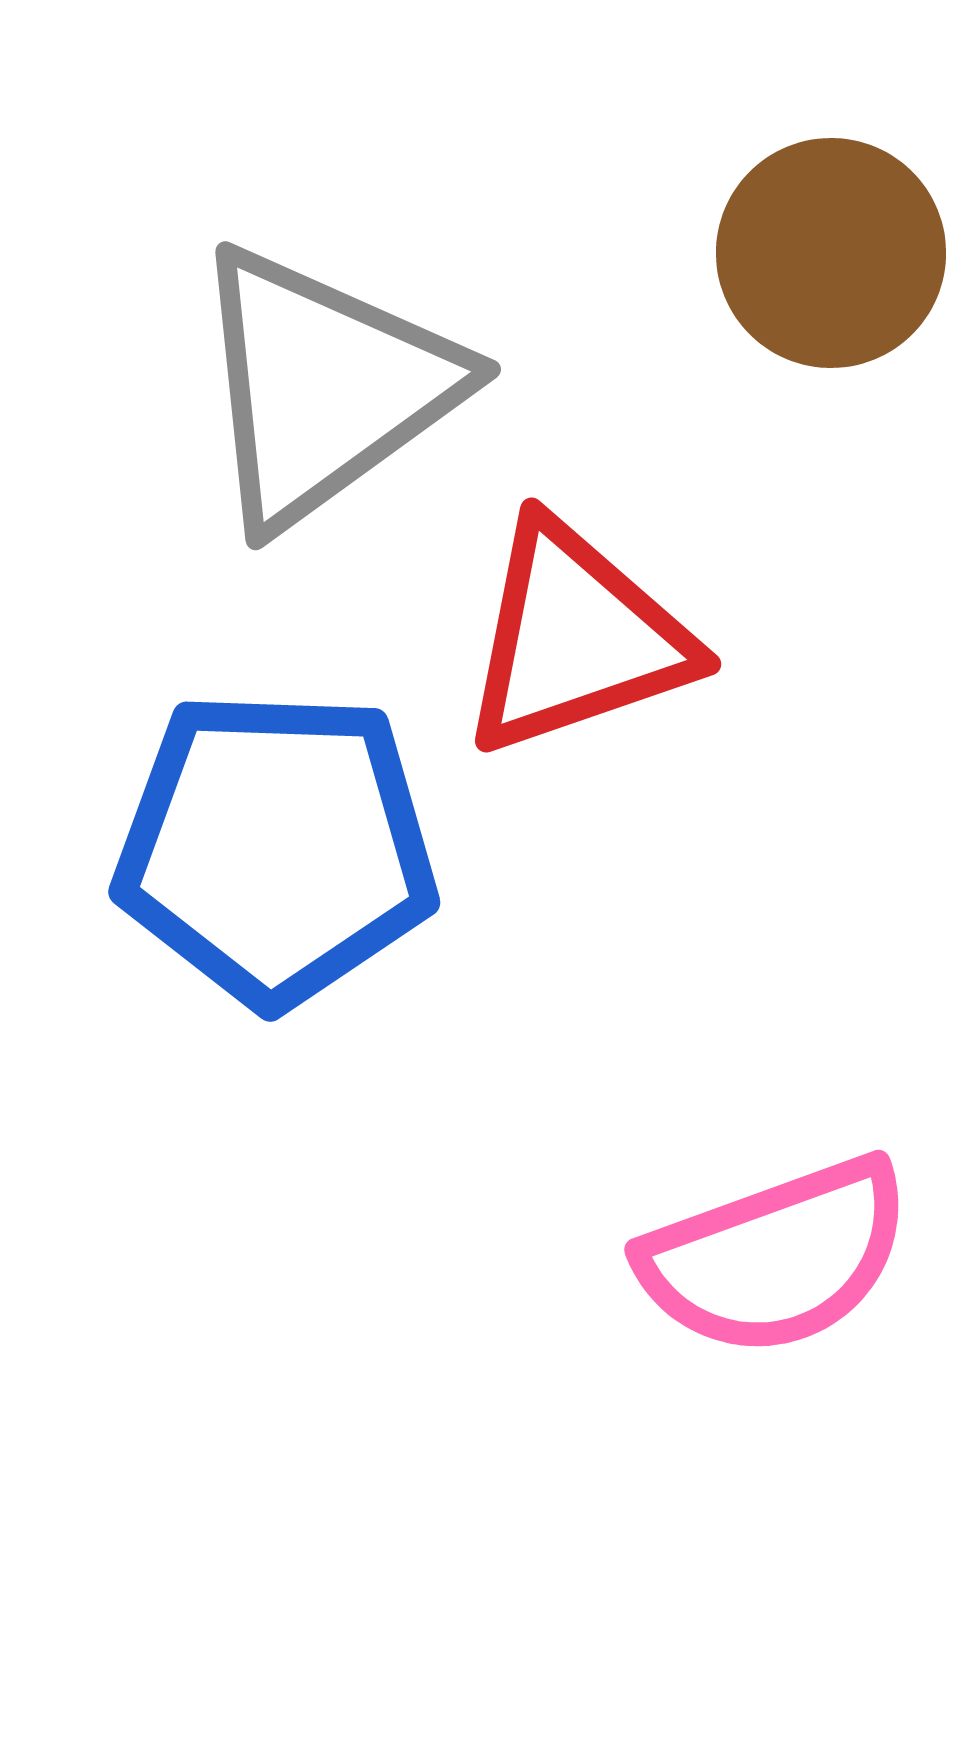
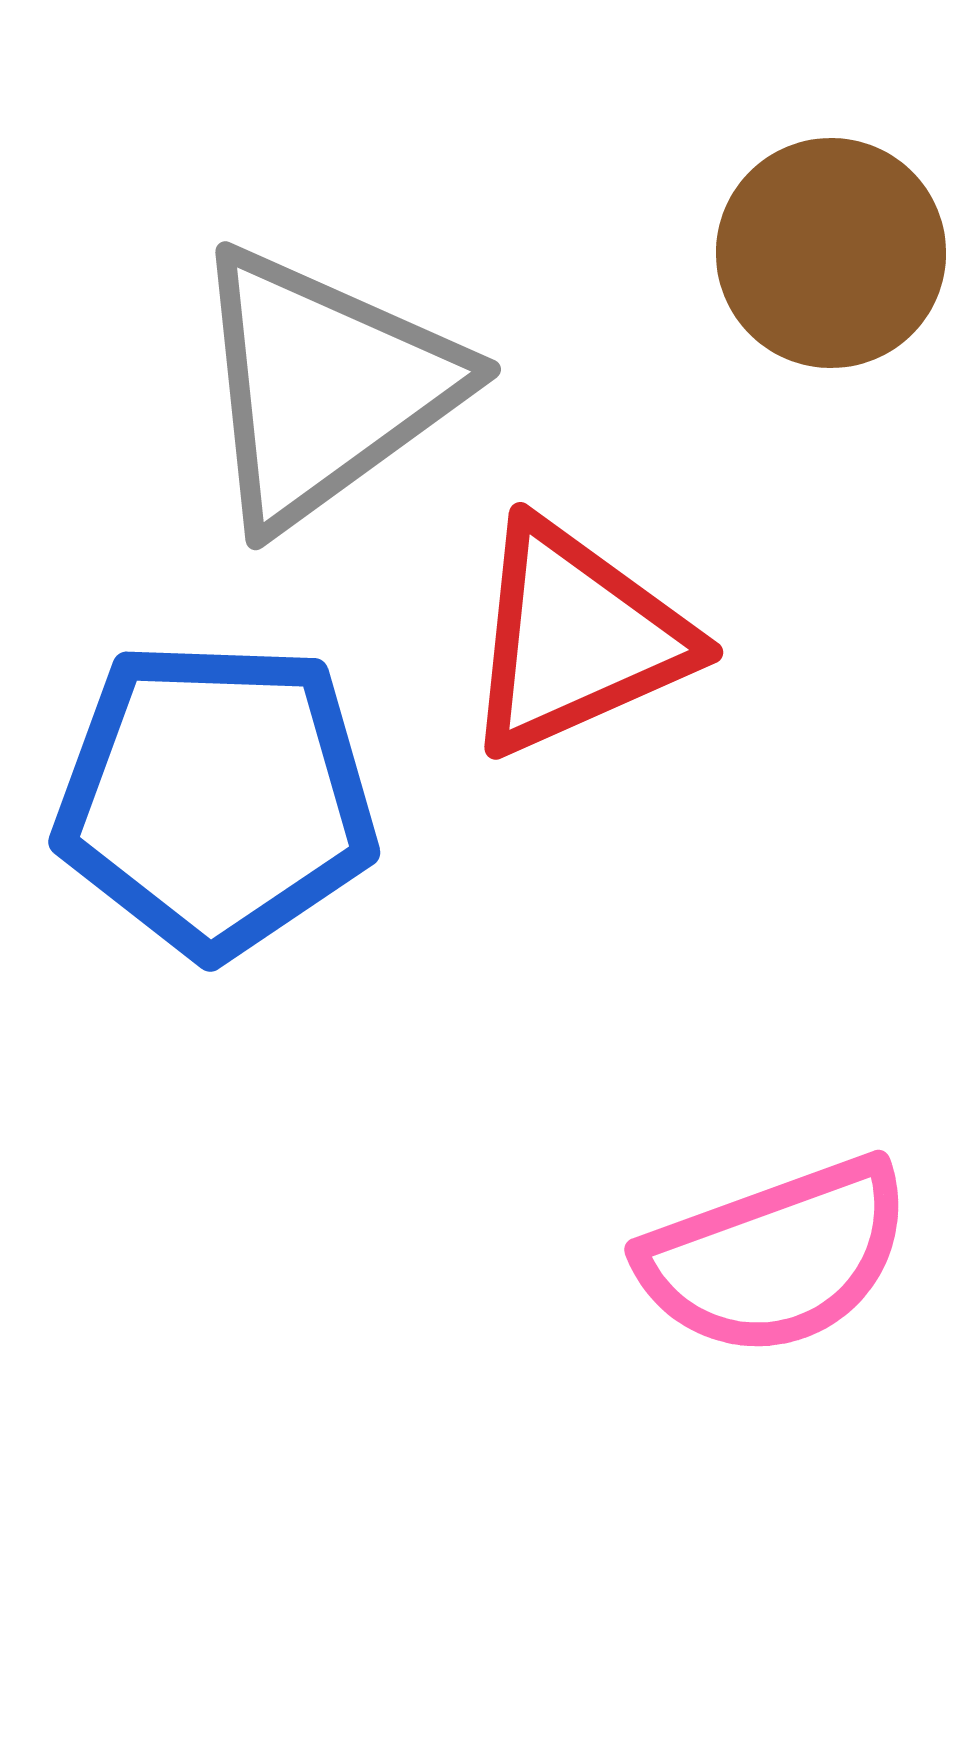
red triangle: rotated 5 degrees counterclockwise
blue pentagon: moved 60 px left, 50 px up
